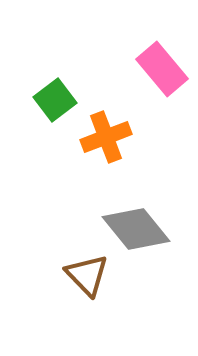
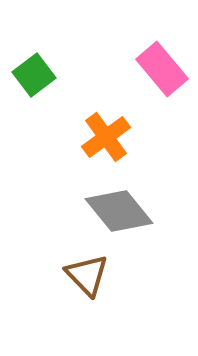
green square: moved 21 px left, 25 px up
orange cross: rotated 15 degrees counterclockwise
gray diamond: moved 17 px left, 18 px up
